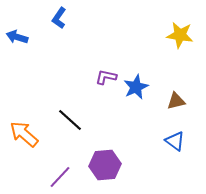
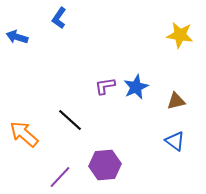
purple L-shape: moved 1 px left, 9 px down; rotated 20 degrees counterclockwise
